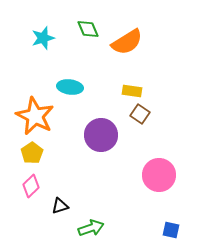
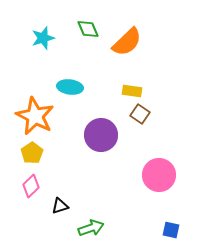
orange semicircle: rotated 12 degrees counterclockwise
